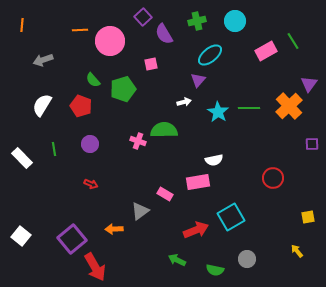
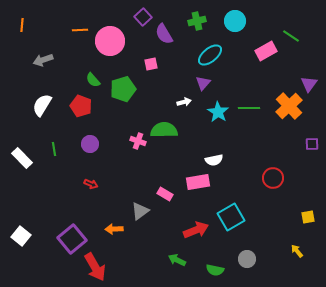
green line at (293, 41): moved 2 px left, 5 px up; rotated 24 degrees counterclockwise
purple triangle at (198, 80): moved 5 px right, 3 px down
